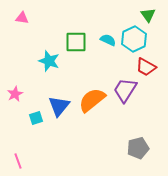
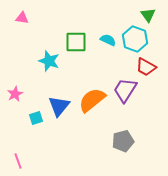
cyan hexagon: moved 1 px right; rotated 15 degrees counterclockwise
gray pentagon: moved 15 px left, 7 px up
